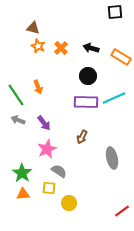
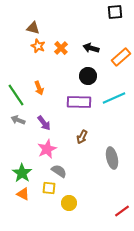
orange rectangle: rotated 72 degrees counterclockwise
orange arrow: moved 1 px right, 1 px down
purple rectangle: moved 7 px left
orange triangle: rotated 32 degrees clockwise
